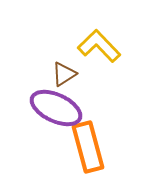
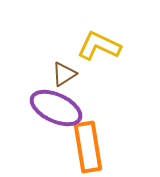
yellow L-shape: rotated 21 degrees counterclockwise
orange rectangle: rotated 6 degrees clockwise
